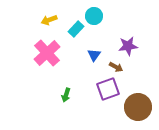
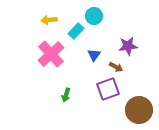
yellow arrow: rotated 14 degrees clockwise
cyan rectangle: moved 2 px down
pink cross: moved 4 px right, 1 px down
brown circle: moved 1 px right, 3 px down
